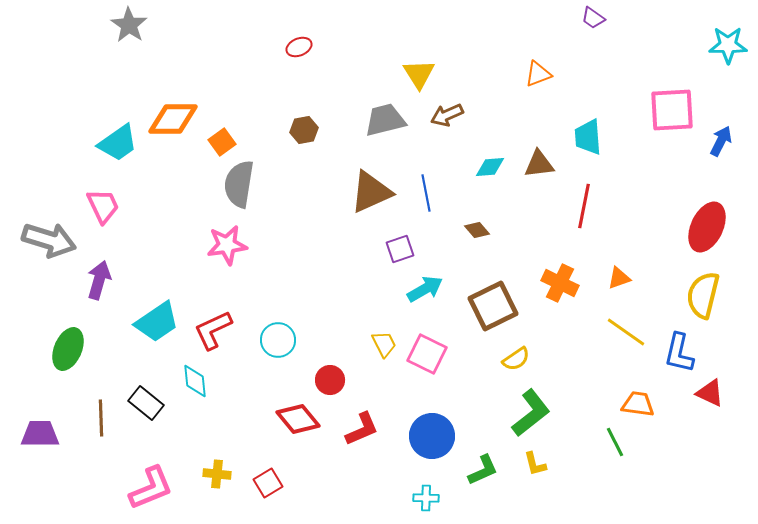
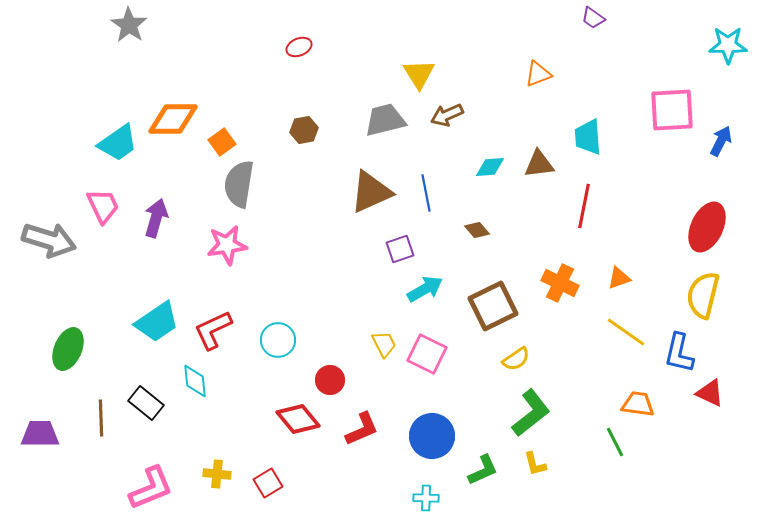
purple arrow at (99, 280): moved 57 px right, 62 px up
